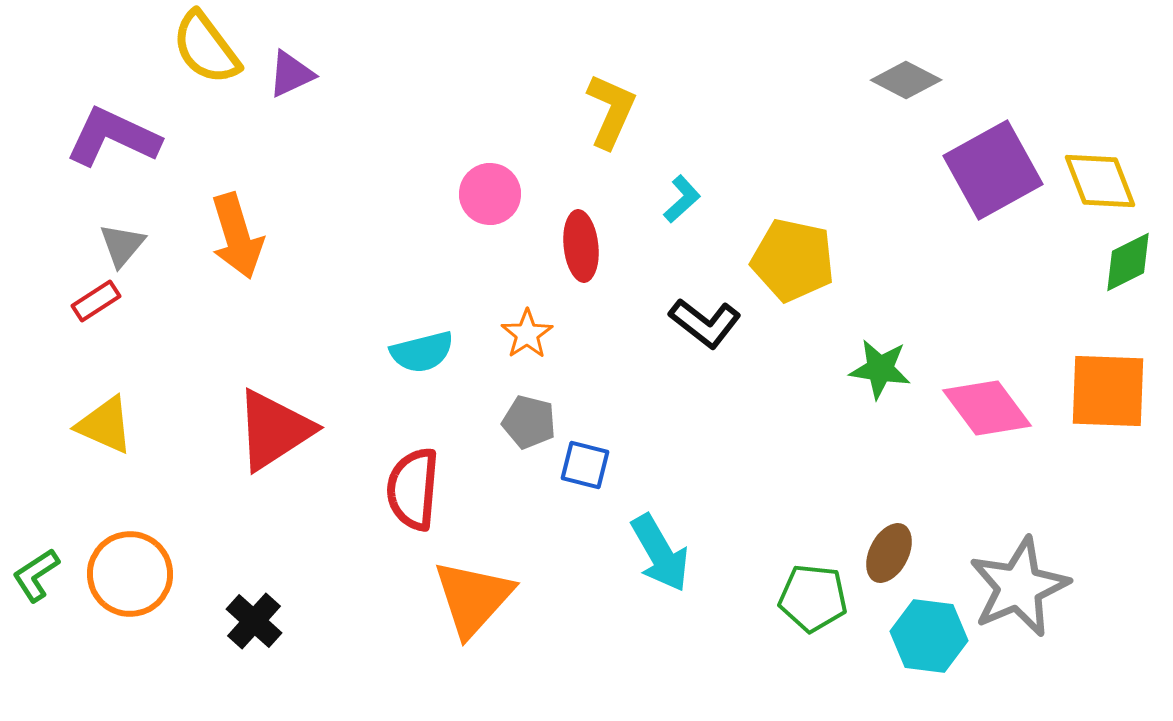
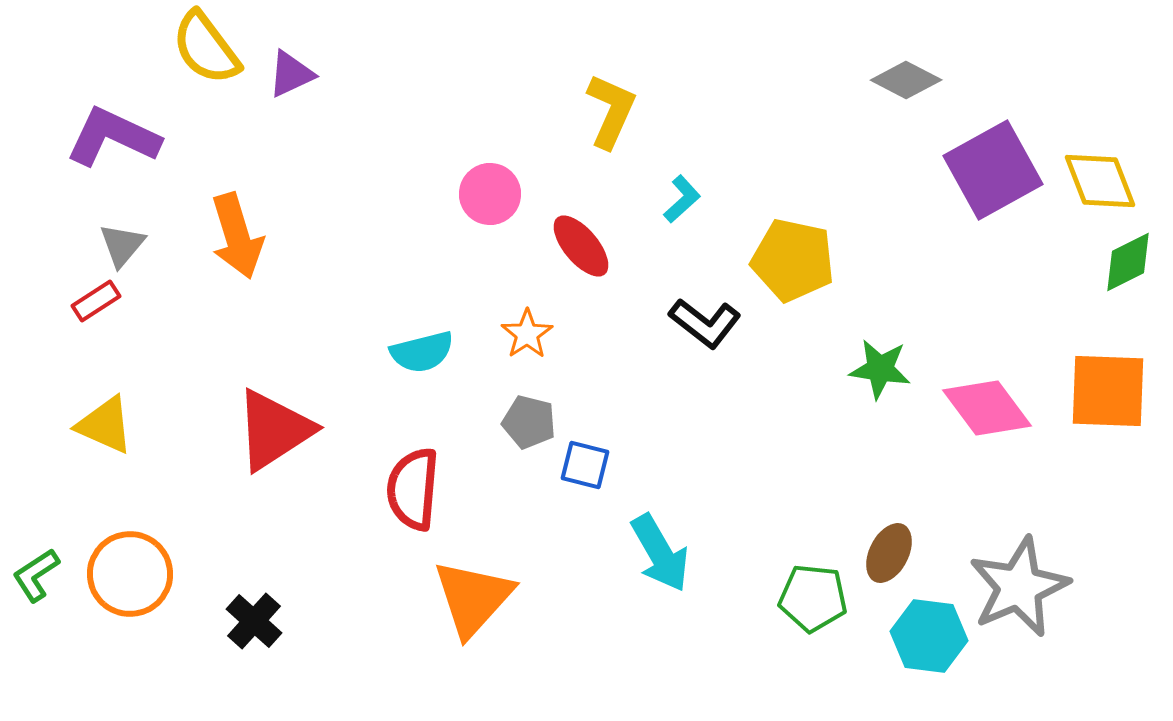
red ellipse: rotated 34 degrees counterclockwise
